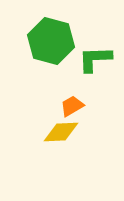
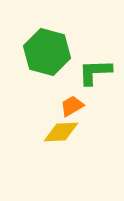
green hexagon: moved 4 px left, 11 px down
green L-shape: moved 13 px down
